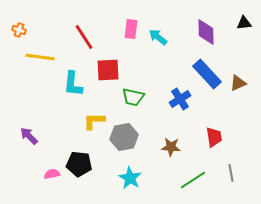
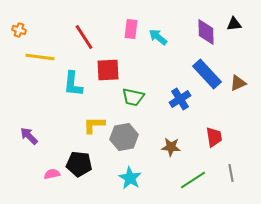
black triangle: moved 10 px left, 1 px down
yellow L-shape: moved 4 px down
